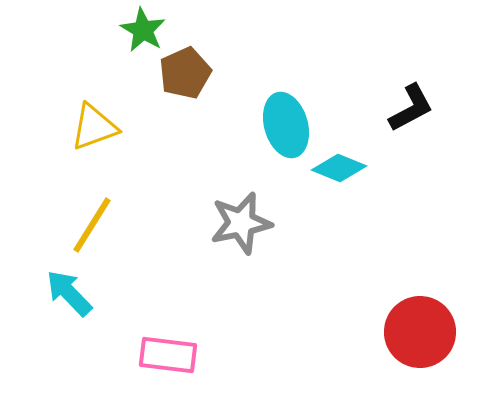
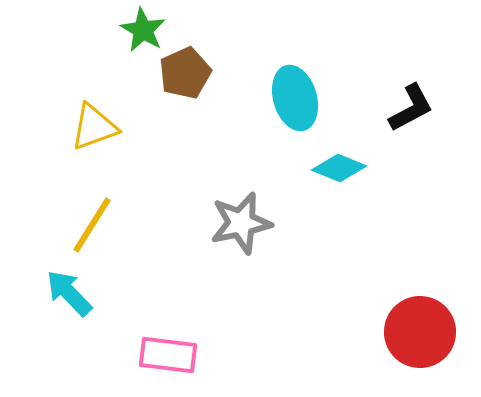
cyan ellipse: moved 9 px right, 27 px up
